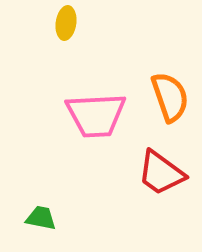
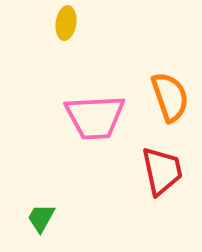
pink trapezoid: moved 1 px left, 2 px down
red trapezoid: moved 1 px right, 2 px up; rotated 138 degrees counterclockwise
green trapezoid: rotated 72 degrees counterclockwise
